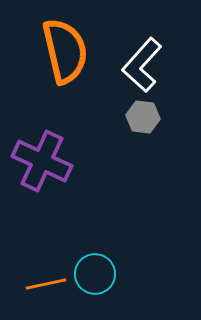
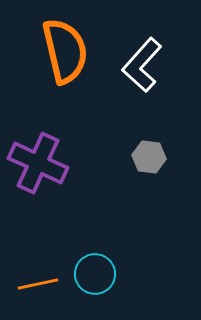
gray hexagon: moved 6 px right, 40 px down
purple cross: moved 4 px left, 2 px down
orange line: moved 8 px left
